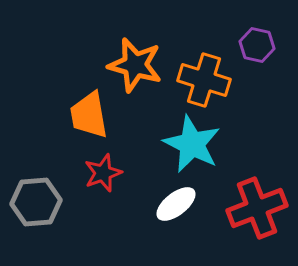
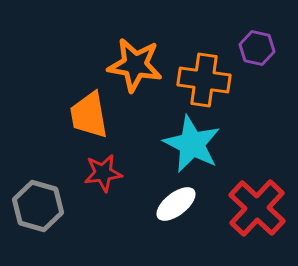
purple hexagon: moved 3 px down
orange star: rotated 6 degrees counterclockwise
orange cross: rotated 9 degrees counterclockwise
red star: rotated 12 degrees clockwise
gray hexagon: moved 2 px right, 4 px down; rotated 21 degrees clockwise
red cross: rotated 26 degrees counterclockwise
